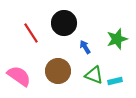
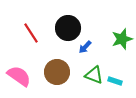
black circle: moved 4 px right, 5 px down
green star: moved 5 px right
blue arrow: rotated 104 degrees counterclockwise
brown circle: moved 1 px left, 1 px down
cyan rectangle: rotated 32 degrees clockwise
